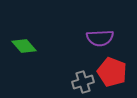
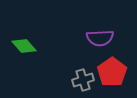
red pentagon: rotated 16 degrees clockwise
gray cross: moved 2 px up
